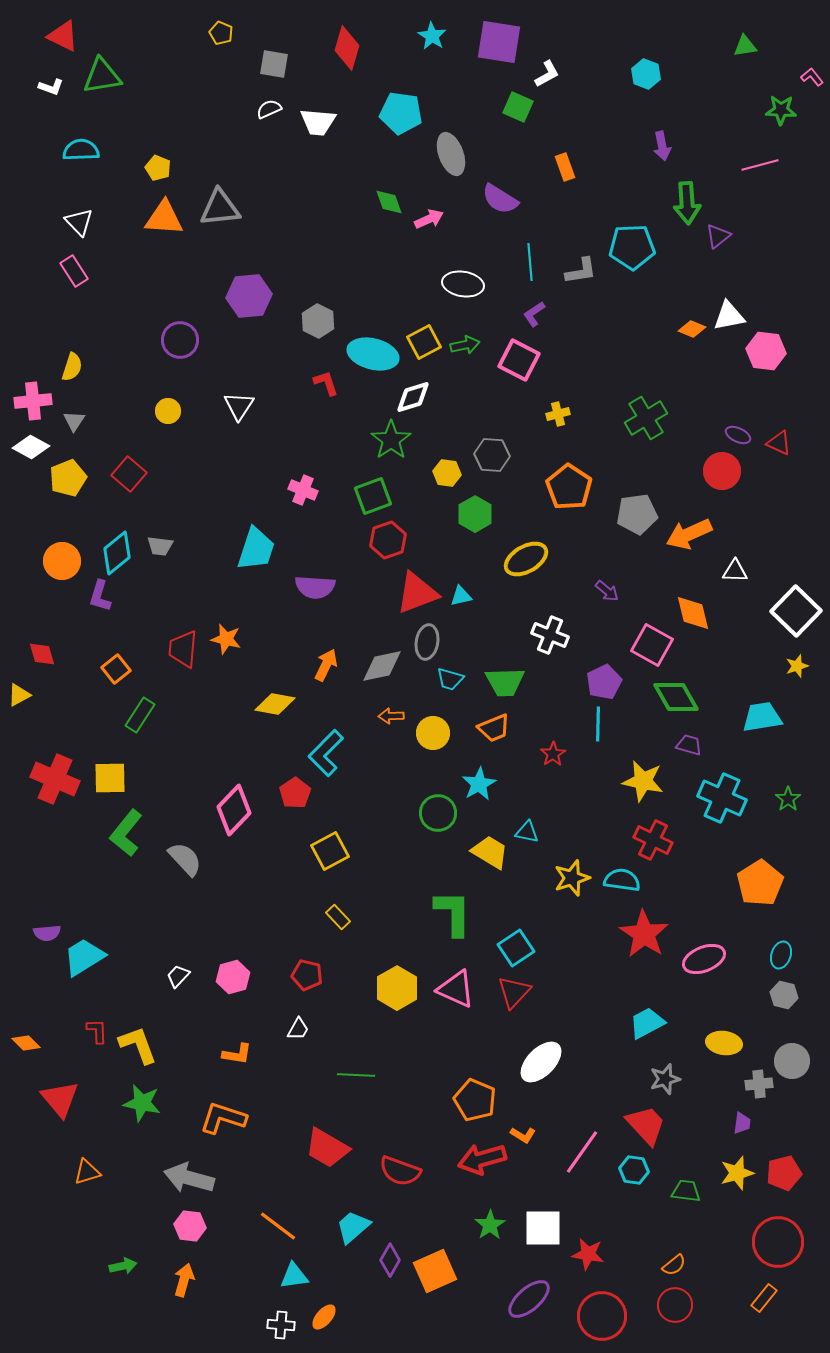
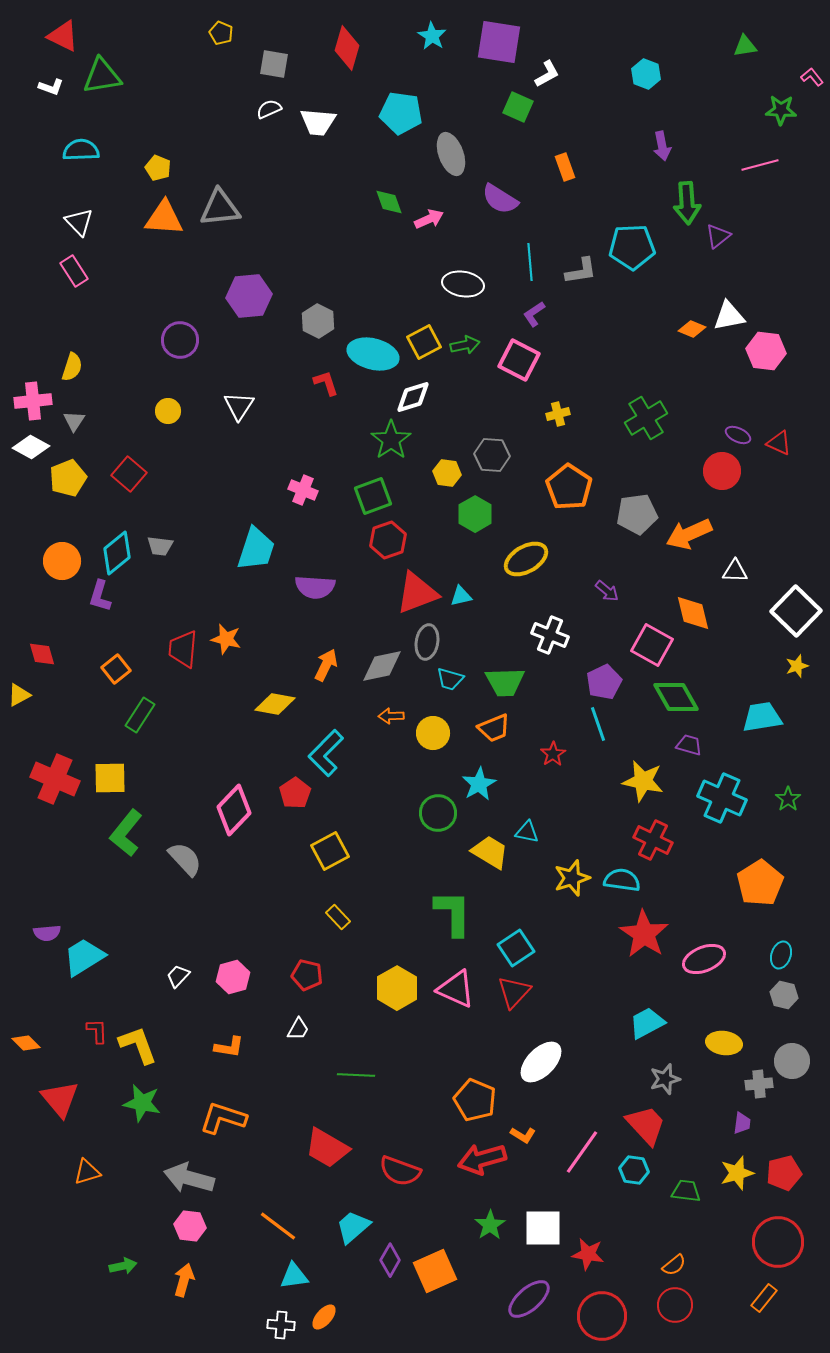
cyan line at (598, 724): rotated 20 degrees counterclockwise
orange L-shape at (237, 1054): moved 8 px left, 7 px up
